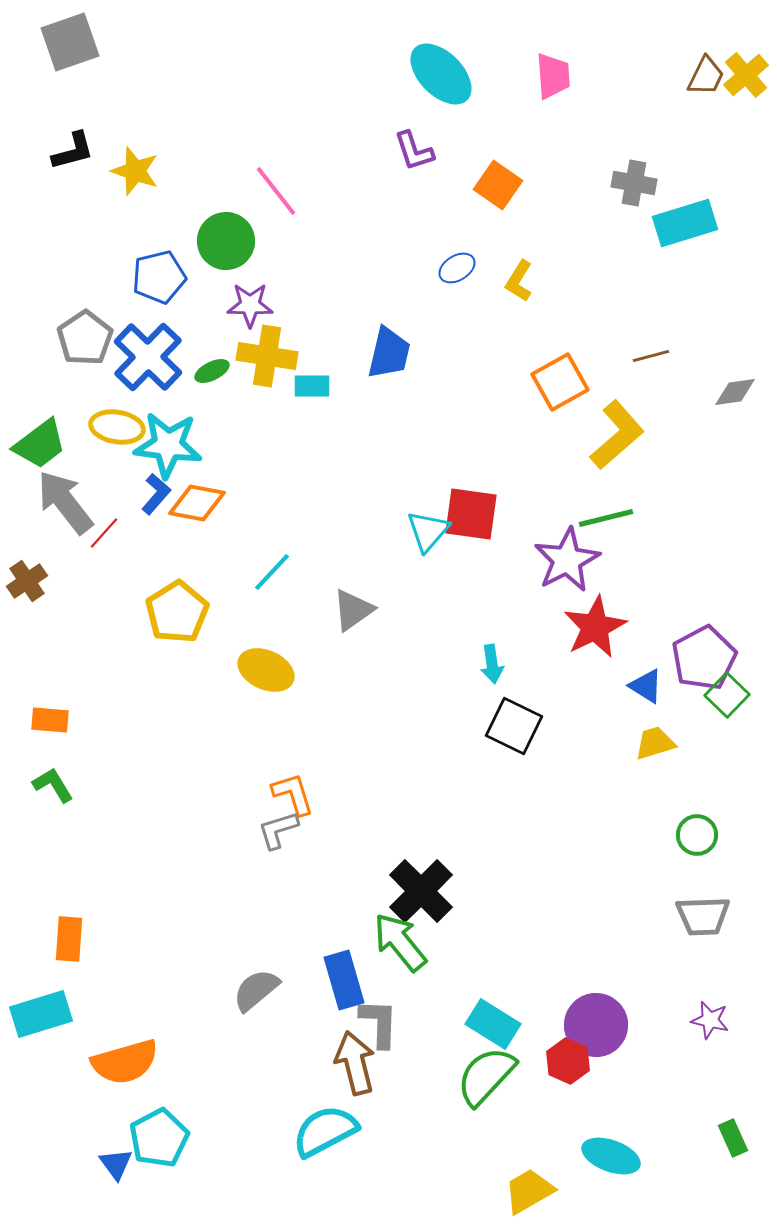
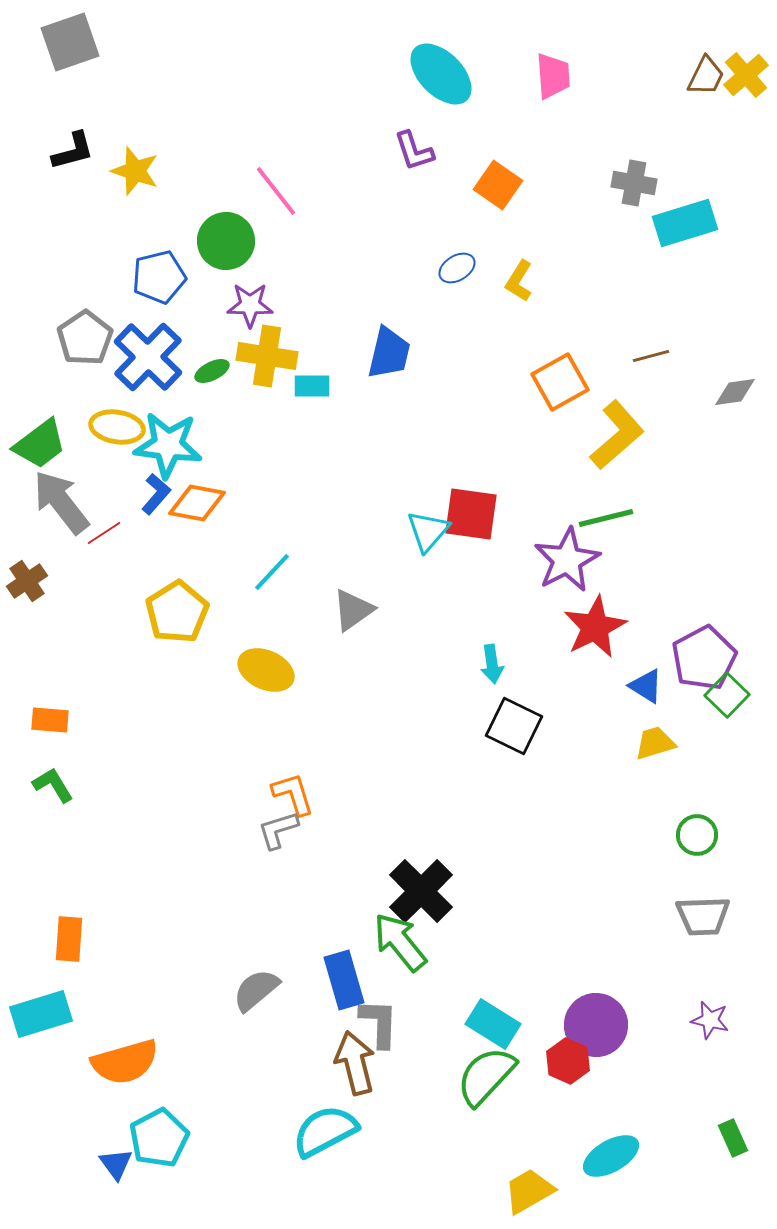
gray arrow at (65, 502): moved 4 px left
red line at (104, 533): rotated 15 degrees clockwise
cyan ellipse at (611, 1156): rotated 50 degrees counterclockwise
